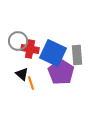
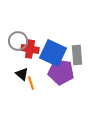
purple pentagon: rotated 25 degrees counterclockwise
